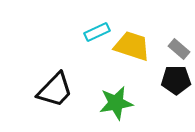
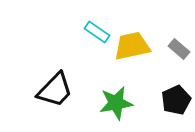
cyan rectangle: rotated 60 degrees clockwise
yellow trapezoid: rotated 30 degrees counterclockwise
black pentagon: moved 20 px down; rotated 24 degrees counterclockwise
